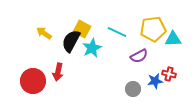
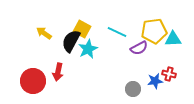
yellow pentagon: moved 1 px right, 2 px down
cyan star: moved 4 px left, 1 px down
purple semicircle: moved 8 px up
